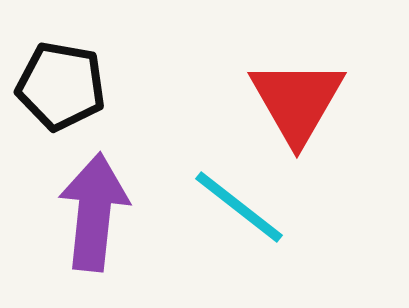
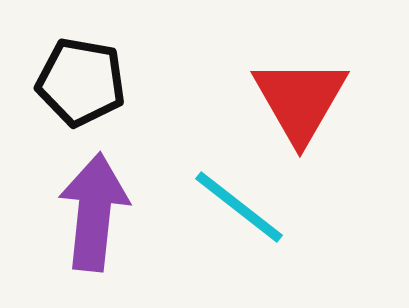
black pentagon: moved 20 px right, 4 px up
red triangle: moved 3 px right, 1 px up
